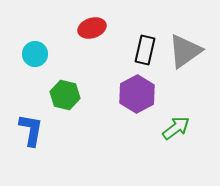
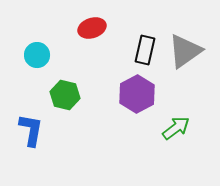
cyan circle: moved 2 px right, 1 px down
